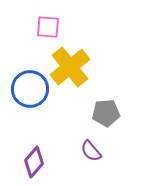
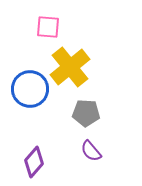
gray pentagon: moved 20 px left; rotated 8 degrees clockwise
